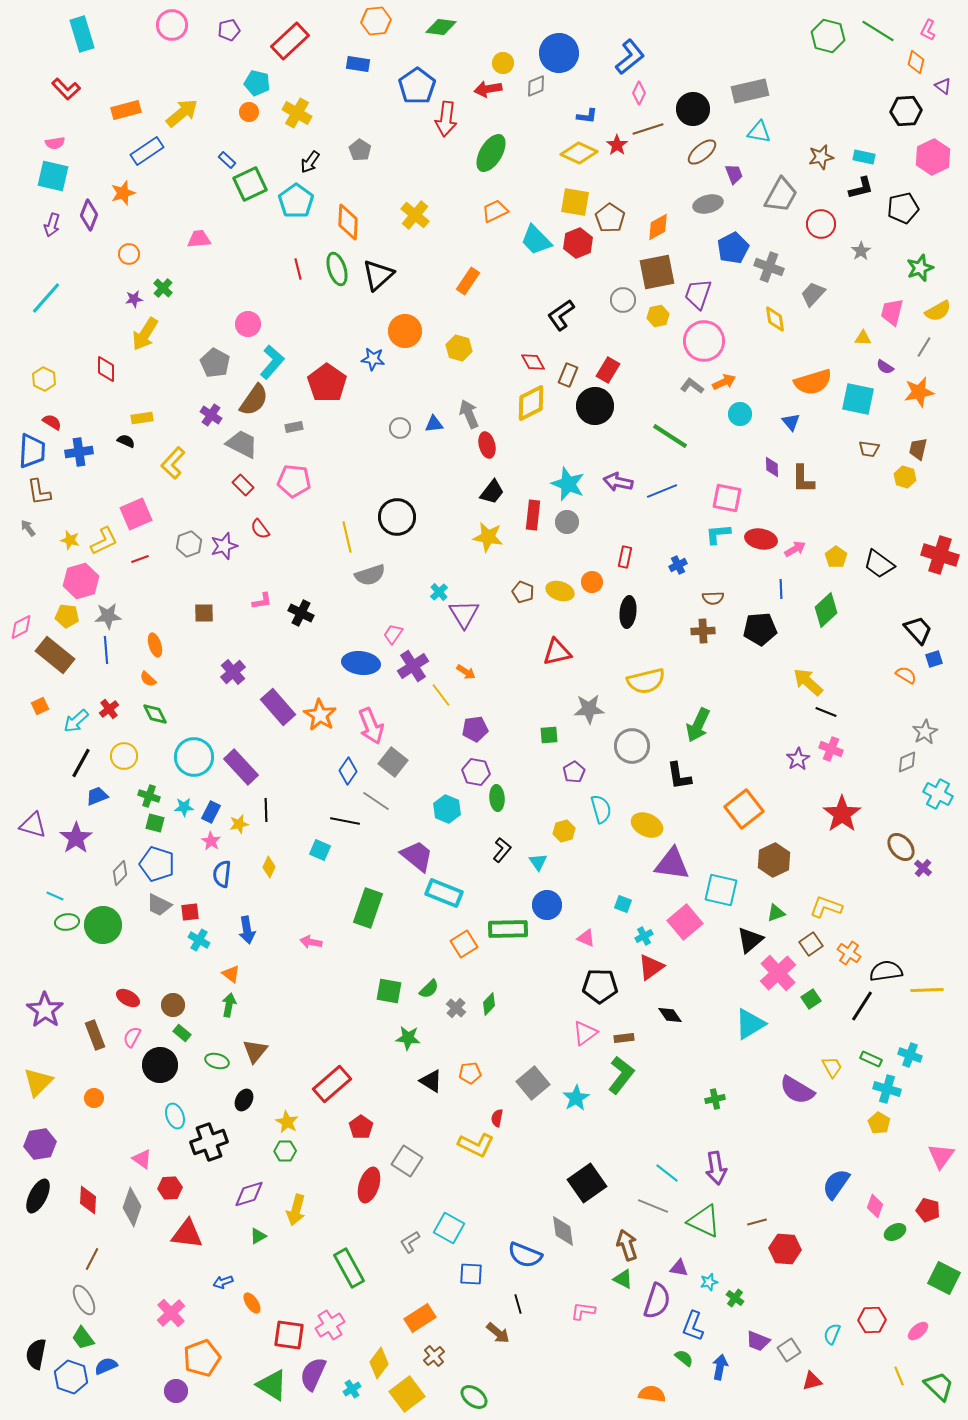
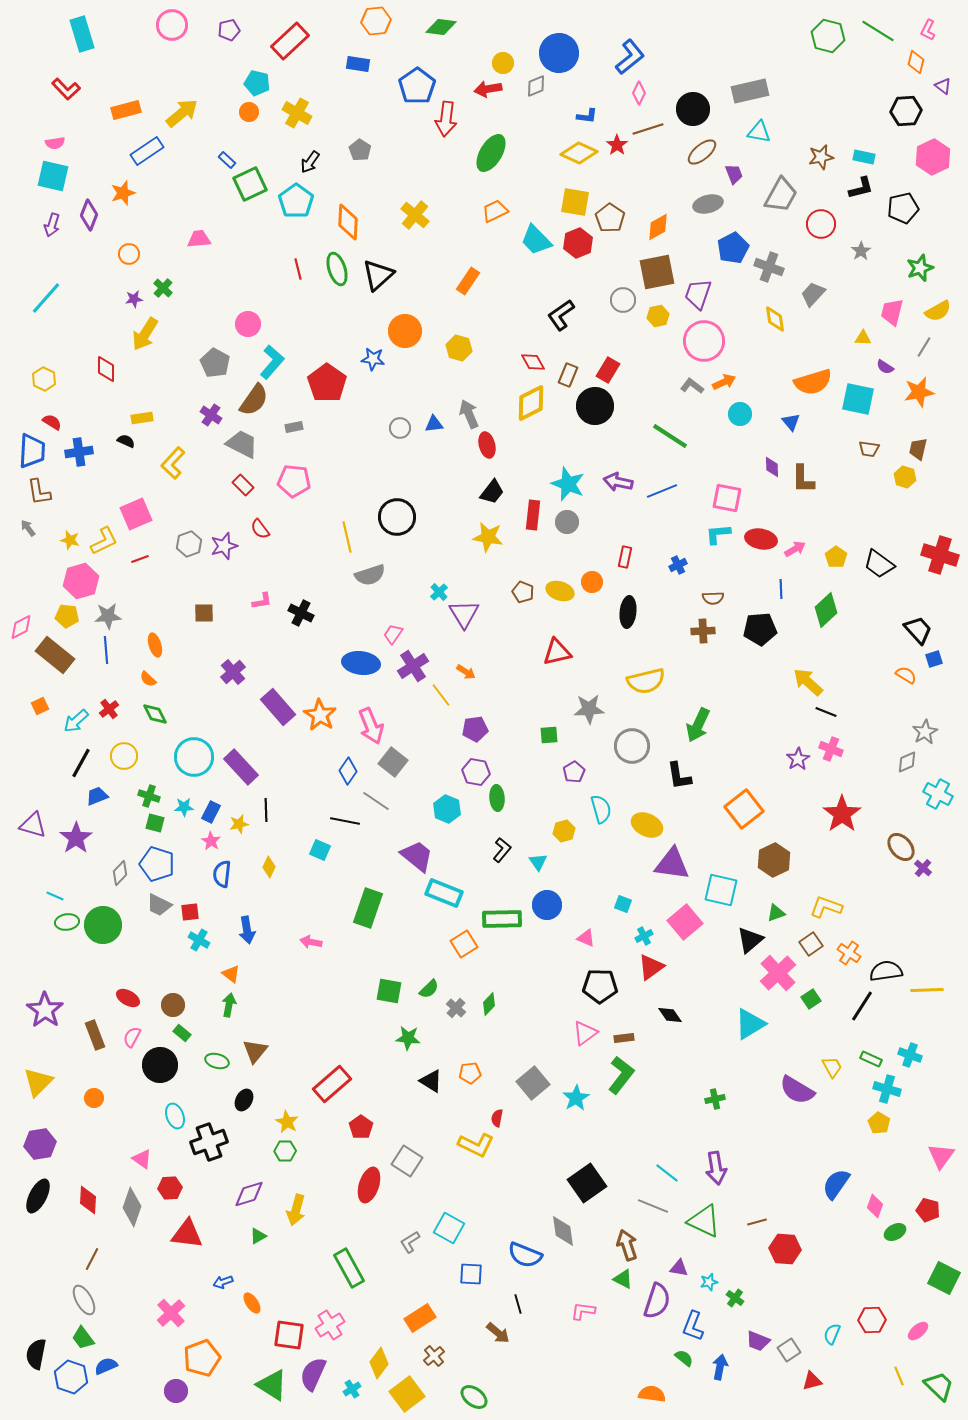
green rectangle at (508, 929): moved 6 px left, 10 px up
